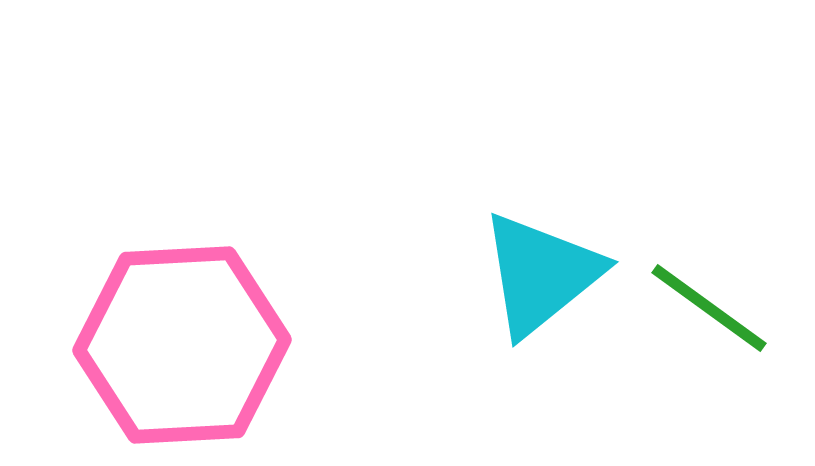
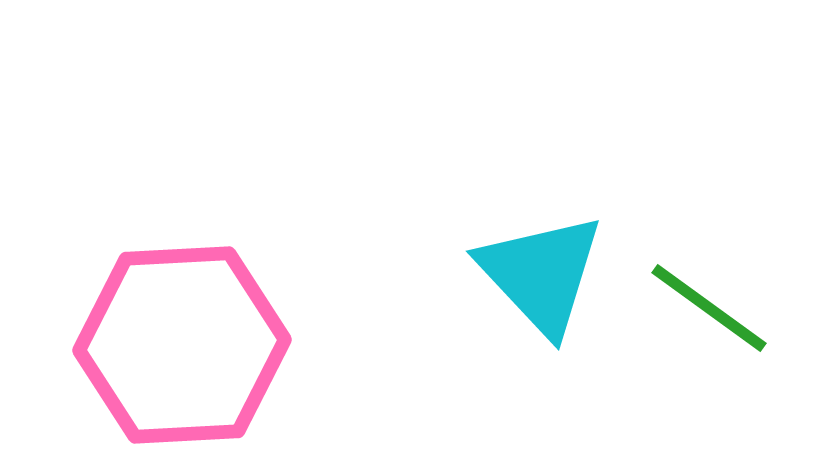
cyan triangle: rotated 34 degrees counterclockwise
